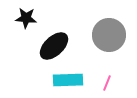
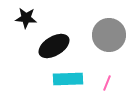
black ellipse: rotated 12 degrees clockwise
cyan rectangle: moved 1 px up
